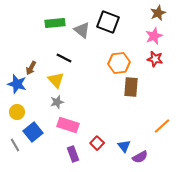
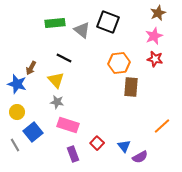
gray star: rotated 24 degrees clockwise
